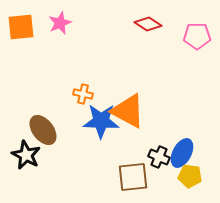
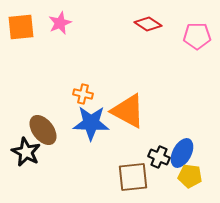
blue star: moved 10 px left, 2 px down
black star: moved 3 px up
